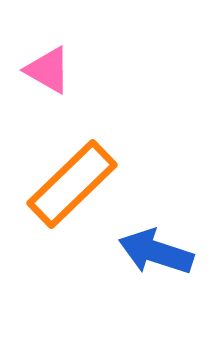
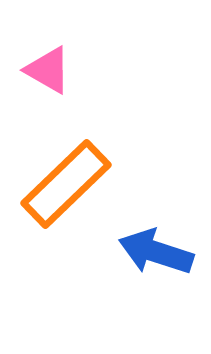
orange rectangle: moved 6 px left
